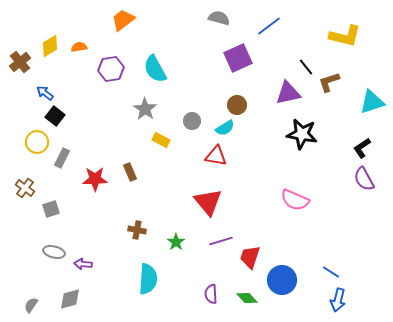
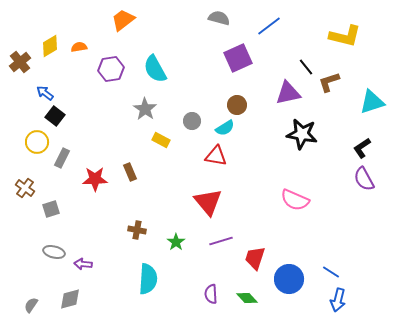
red trapezoid at (250, 257): moved 5 px right, 1 px down
blue circle at (282, 280): moved 7 px right, 1 px up
